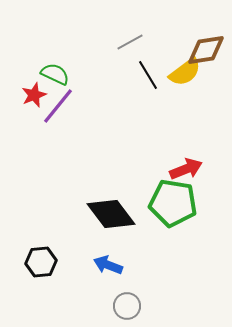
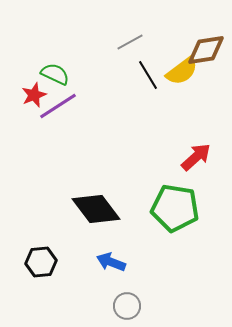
yellow semicircle: moved 3 px left, 1 px up
purple line: rotated 18 degrees clockwise
red arrow: moved 10 px right, 12 px up; rotated 20 degrees counterclockwise
green pentagon: moved 2 px right, 5 px down
black diamond: moved 15 px left, 5 px up
blue arrow: moved 3 px right, 3 px up
